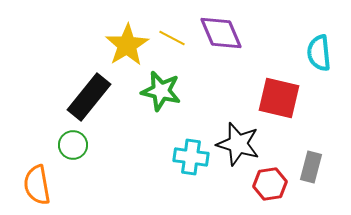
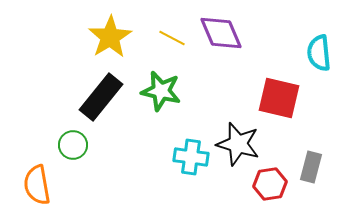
yellow star: moved 17 px left, 8 px up
black rectangle: moved 12 px right
